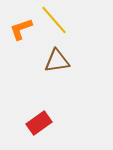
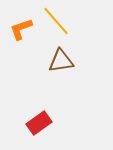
yellow line: moved 2 px right, 1 px down
brown triangle: moved 4 px right
